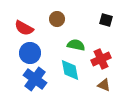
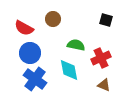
brown circle: moved 4 px left
red cross: moved 1 px up
cyan diamond: moved 1 px left
